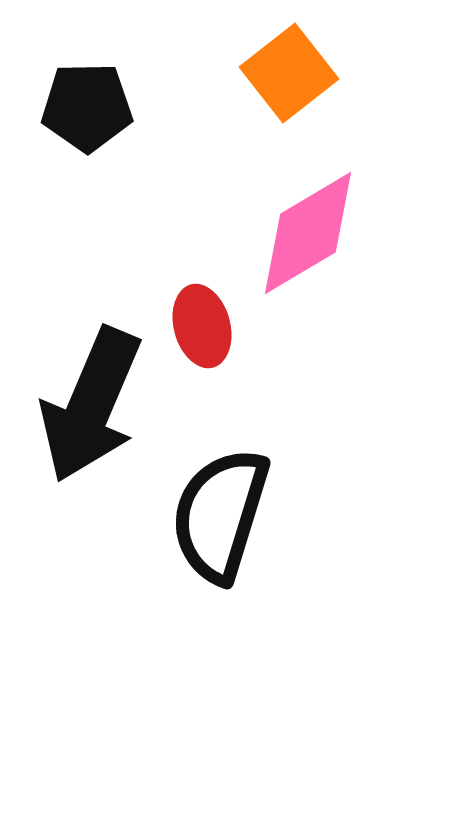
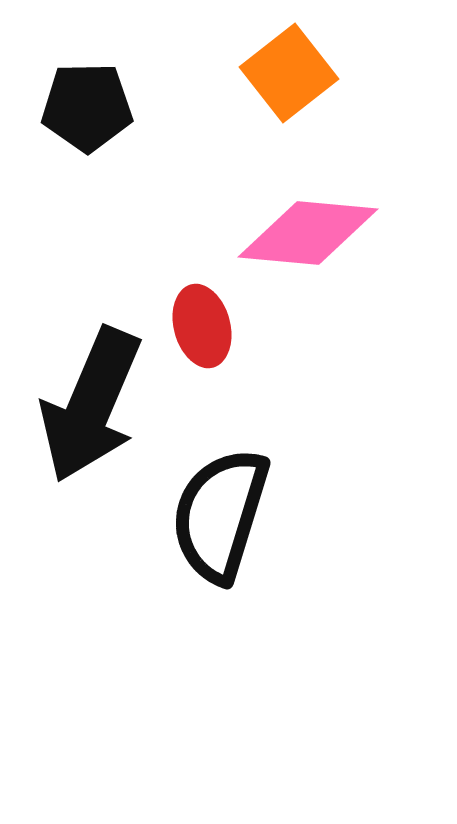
pink diamond: rotated 36 degrees clockwise
